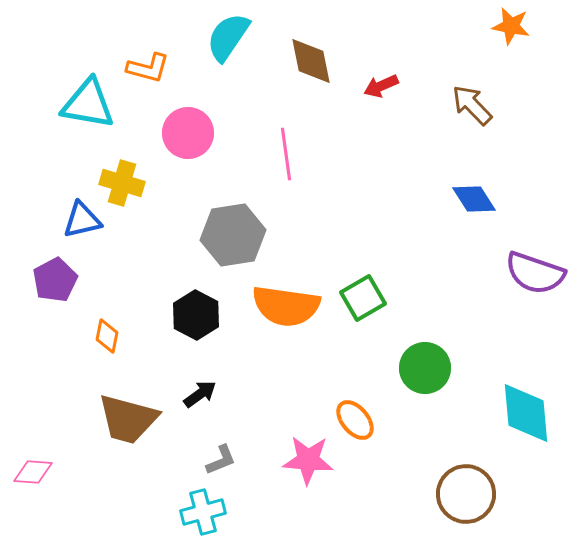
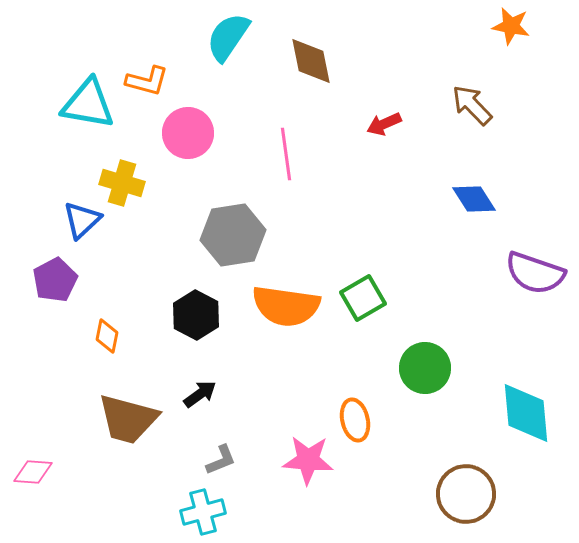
orange L-shape: moved 1 px left, 13 px down
red arrow: moved 3 px right, 38 px down
blue triangle: rotated 30 degrees counterclockwise
orange ellipse: rotated 27 degrees clockwise
